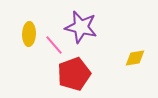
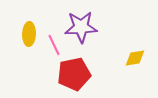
purple star: rotated 16 degrees counterclockwise
pink line: rotated 15 degrees clockwise
red pentagon: rotated 8 degrees clockwise
